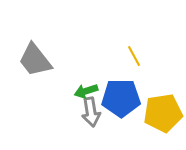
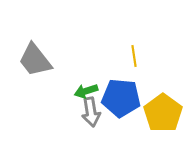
yellow line: rotated 20 degrees clockwise
blue pentagon: rotated 6 degrees clockwise
yellow pentagon: rotated 27 degrees counterclockwise
